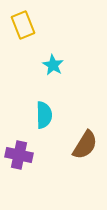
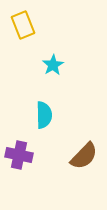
cyan star: rotated 10 degrees clockwise
brown semicircle: moved 1 px left, 11 px down; rotated 12 degrees clockwise
